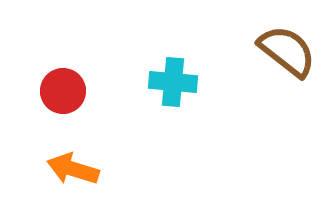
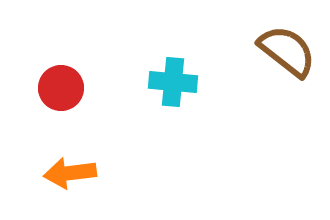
red circle: moved 2 px left, 3 px up
orange arrow: moved 3 px left, 4 px down; rotated 24 degrees counterclockwise
